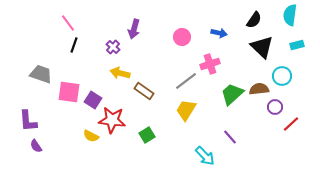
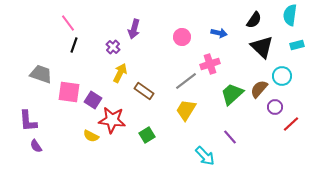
yellow arrow: rotated 102 degrees clockwise
brown semicircle: rotated 42 degrees counterclockwise
